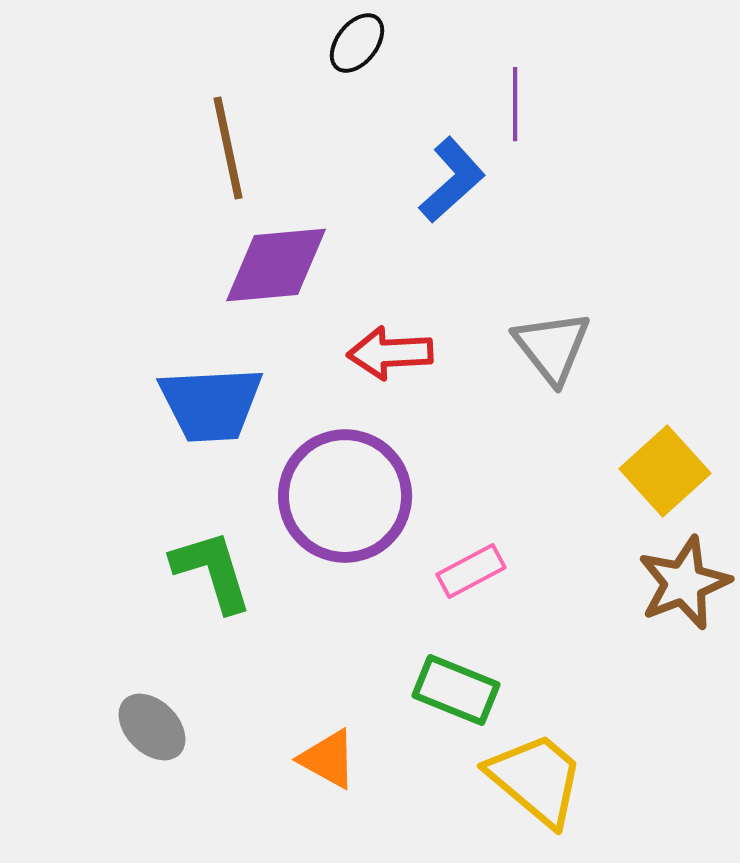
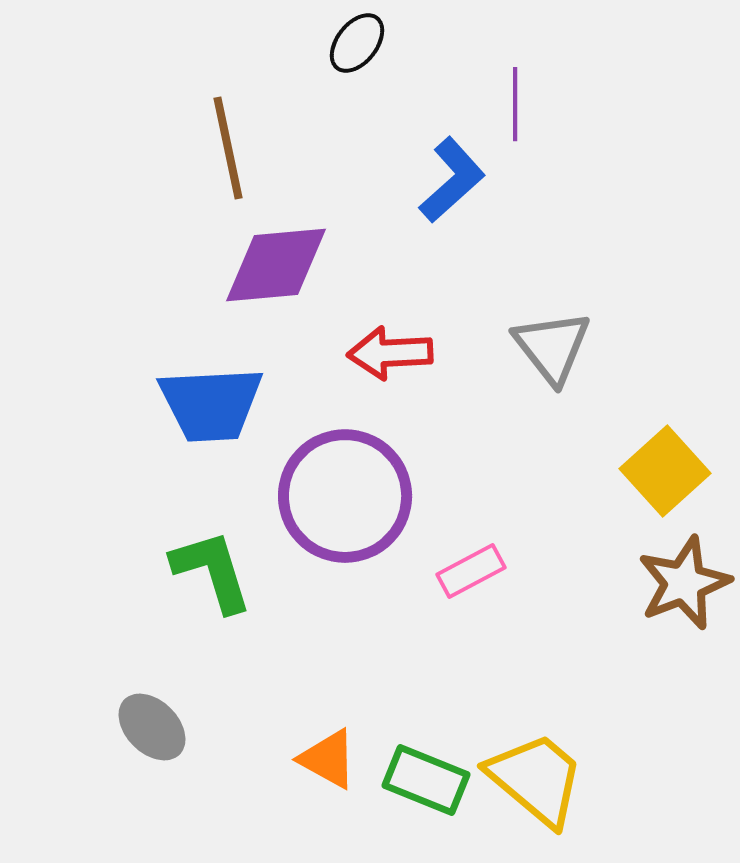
green rectangle: moved 30 px left, 90 px down
